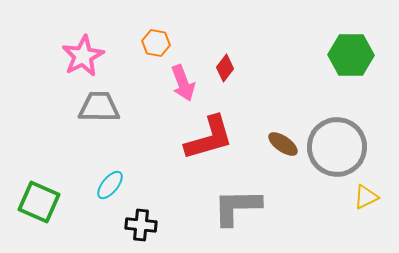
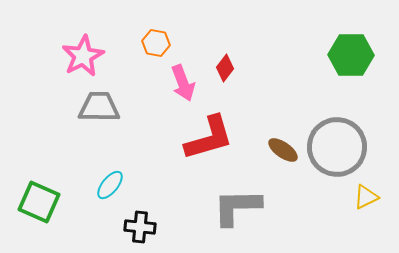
brown ellipse: moved 6 px down
black cross: moved 1 px left, 2 px down
